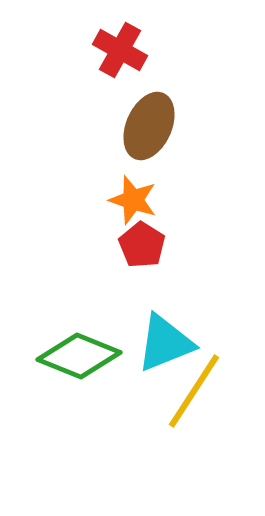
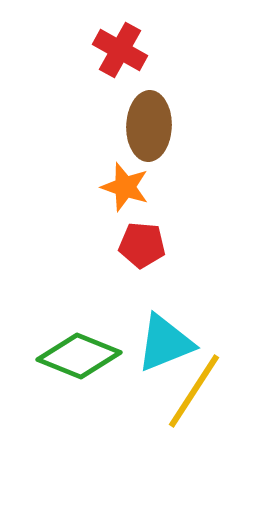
brown ellipse: rotated 22 degrees counterclockwise
orange star: moved 8 px left, 13 px up
red pentagon: rotated 27 degrees counterclockwise
